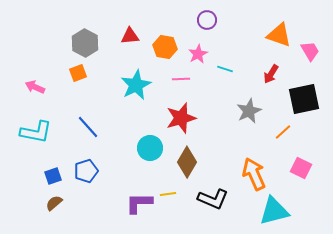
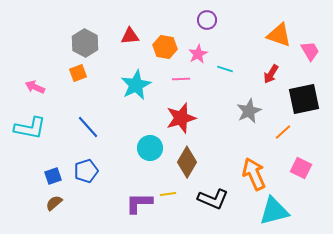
cyan L-shape: moved 6 px left, 4 px up
